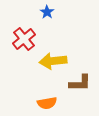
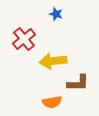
blue star: moved 9 px right, 2 px down; rotated 16 degrees counterclockwise
brown L-shape: moved 2 px left
orange semicircle: moved 5 px right, 1 px up
